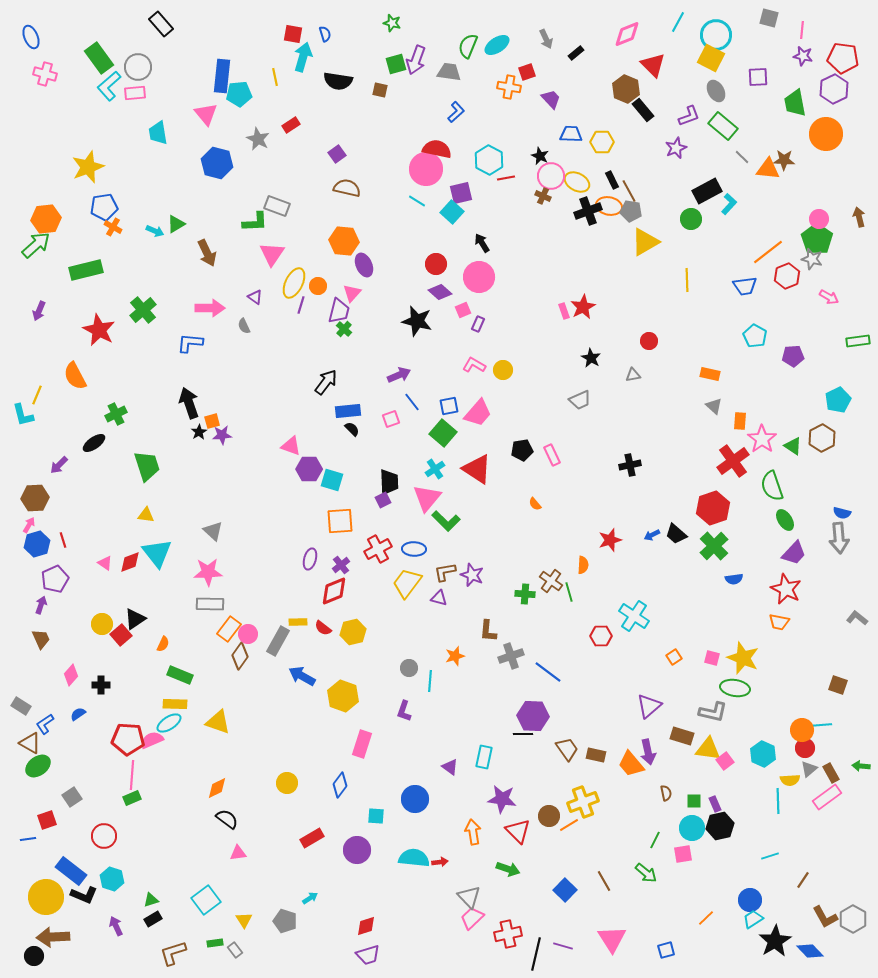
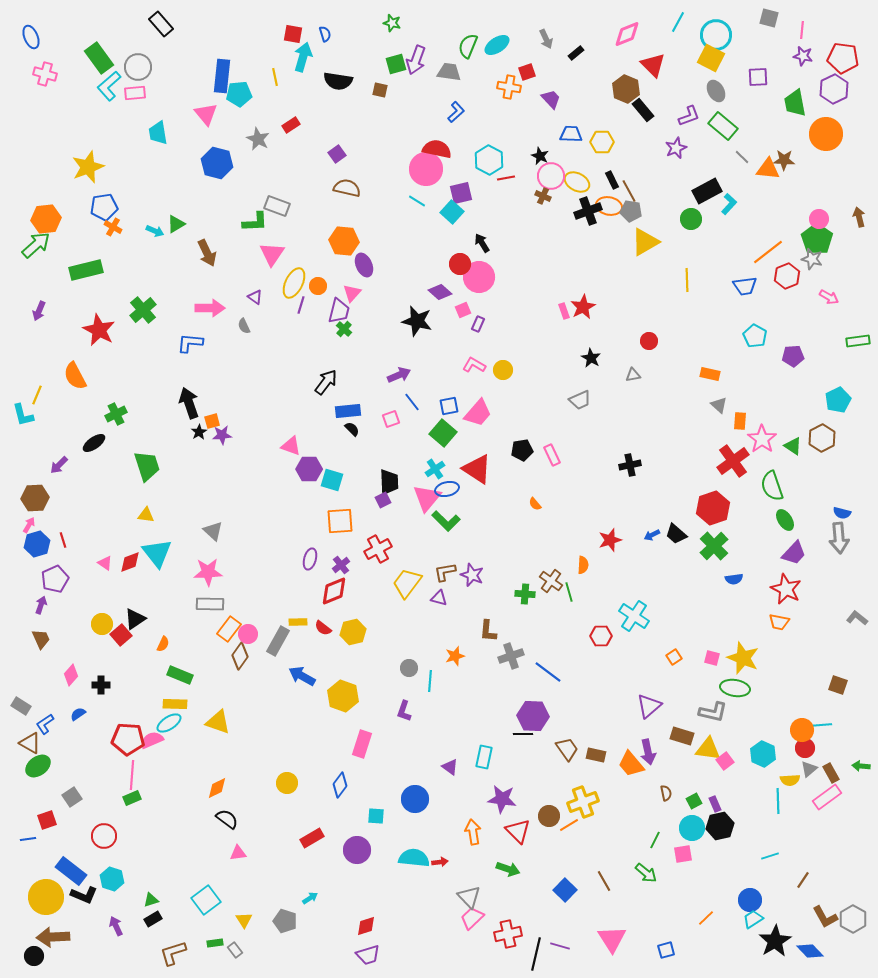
red circle at (436, 264): moved 24 px right
gray triangle at (714, 406): moved 5 px right, 1 px up
blue ellipse at (414, 549): moved 33 px right, 60 px up; rotated 15 degrees counterclockwise
green square at (694, 801): rotated 28 degrees counterclockwise
purple line at (563, 946): moved 3 px left
